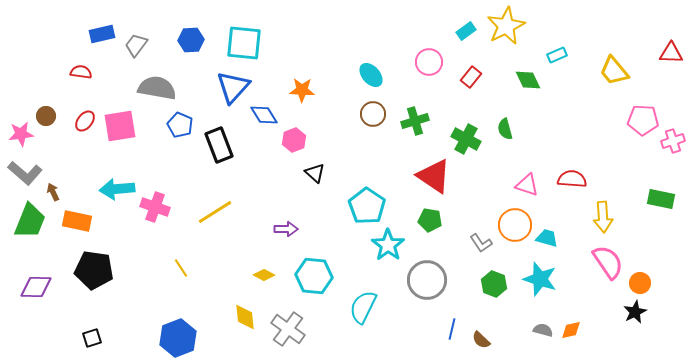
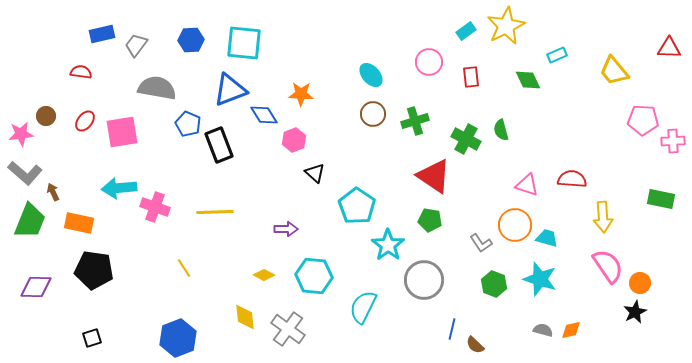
red triangle at (671, 53): moved 2 px left, 5 px up
red rectangle at (471, 77): rotated 45 degrees counterclockwise
blue triangle at (233, 87): moved 3 px left, 3 px down; rotated 27 degrees clockwise
orange star at (302, 90): moved 1 px left, 4 px down
blue pentagon at (180, 125): moved 8 px right, 1 px up
pink square at (120, 126): moved 2 px right, 6 px down
green semicircle at (505, 129): moved 4 px left, 1 px down
pink cross at (673, 141): rotated 15 degrees clockwise
cyan arrow at (117, 189): moved 2 px right, 1 px up
cyan pentagon at (367, 206): moved 10 px left
yellow line at (215, 212): rotated 30 degrees clockwise
orange rectangle at (77, 221): moved 2 px right, 2 px down
pink semicircle at (608, 262): moved 4 px down
yellow line at (181, 268): moved 3 px right
gray circle at (427, 280): moved 3 px left
brown semicircle at (481, 340): moved 6 px left, 5 px down
